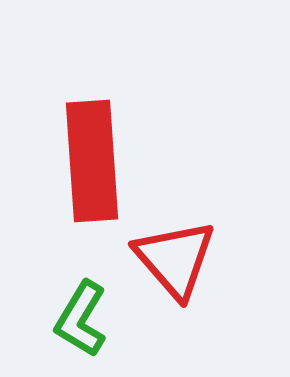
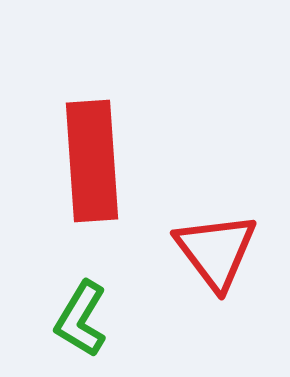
red triangle: moved 41 px right, 8 px up; rotated 4 degrees clockwise
